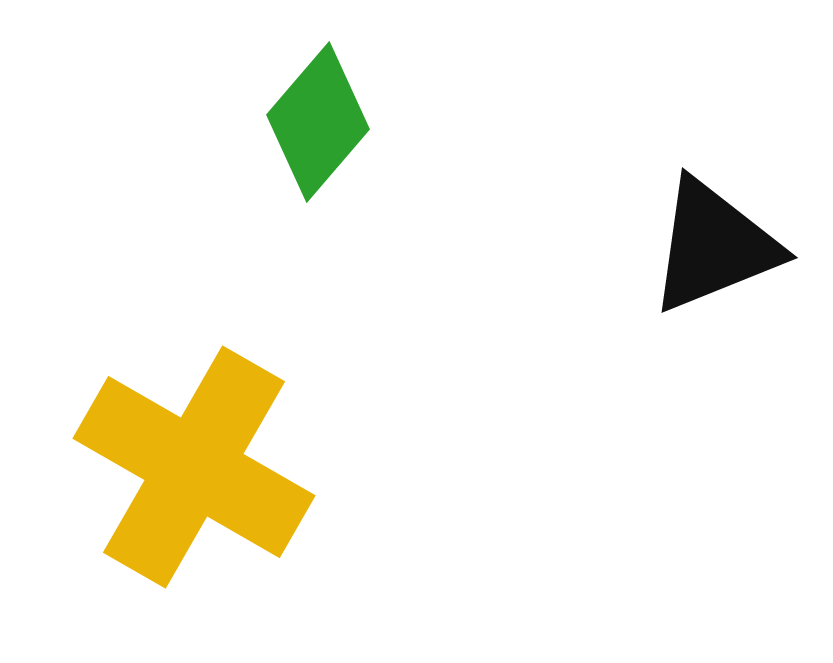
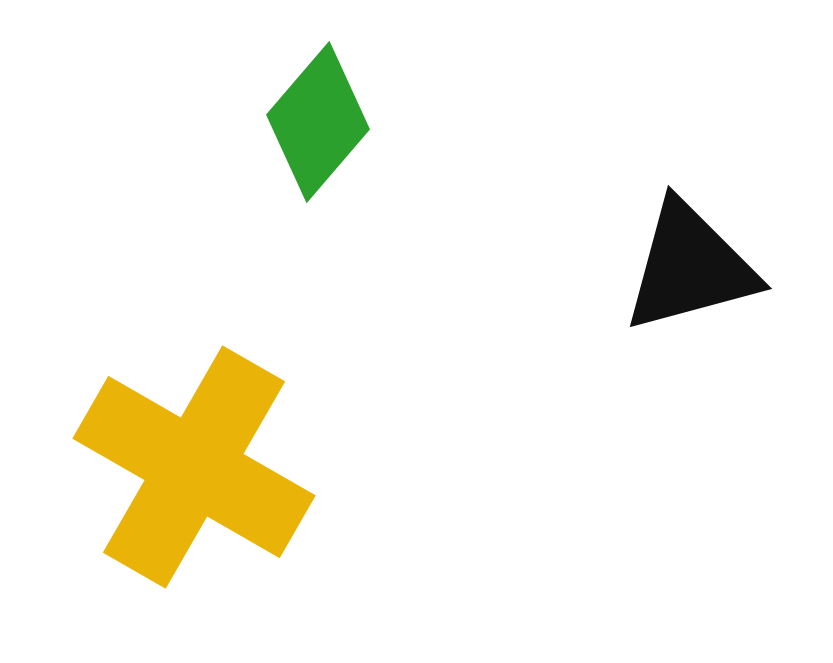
black triangle: moved 24 px left, 21 px down; rotated 7 degrees clockwise
